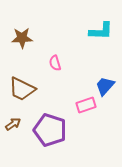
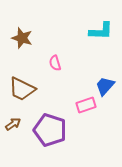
brown star: rotated 20 degrees clockwise
